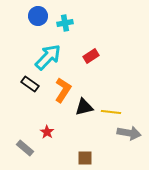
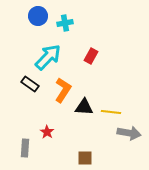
red rectangle: rotated 28 degrees counterclockwise
black triangle: rotated 18 degrees clockwise
gray rectangle: rotated 54 degrees clockwise
